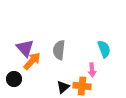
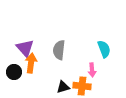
orange arrow: moved 1 px left, 2 px down; rotated 36 degrees counterclockwise
black circle: moved 7 px up
black triangle: rotated 24 degrees clockwise
